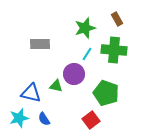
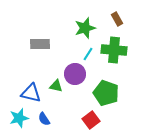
cyan line: moved 1 px right
purple circle: moved 1 px right
